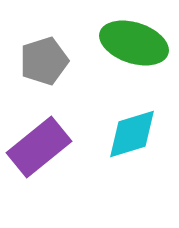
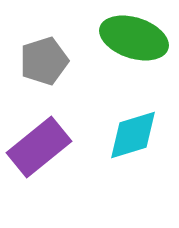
green ellipse: moved 5 px up
cyan diamond: moved 1 px right, 1 px down
